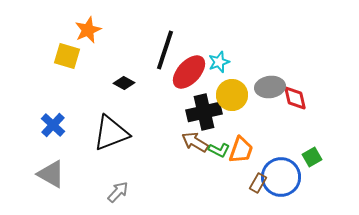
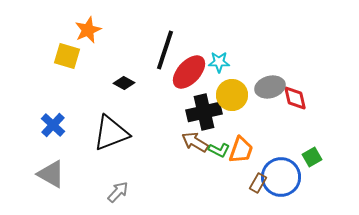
cyan star: rotated 20 degrees clockwise
gray ellipse: rotated 8 degrees counterclockwise
